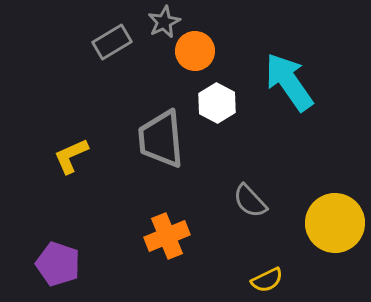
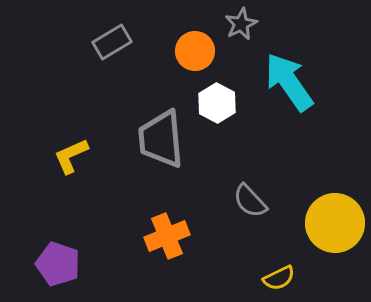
gray star: moved 77 px right, 2 px down
yellow semicircle: moved 12 px right, 2 px up
